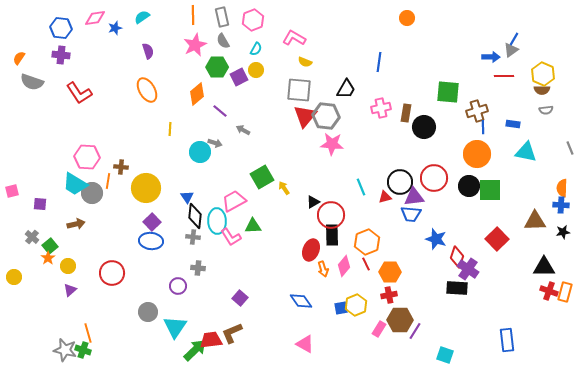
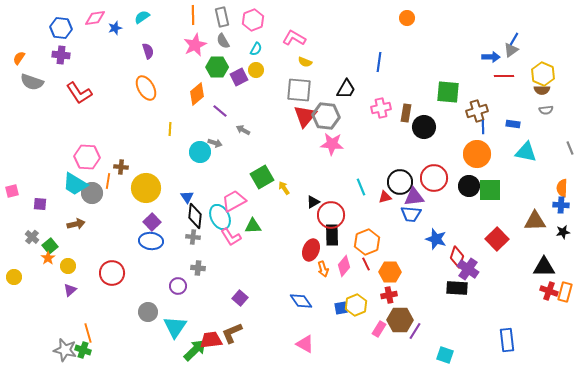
orange ellipse at (147, 90): moved 1 px left, 2 px up
cyan ellipse at (217, 221): moved 3 px right, 4 px up; rotated 25 degrees counterclockwise
